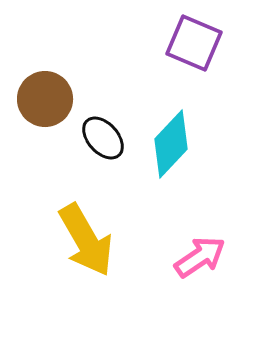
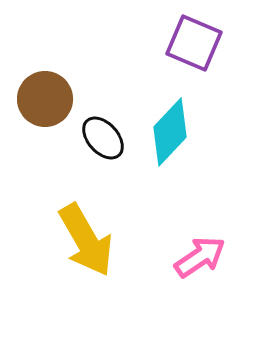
cyan diamond: moved 1 px left, 12 px up
